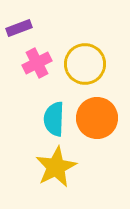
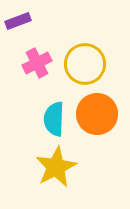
purple rectangle: moved 1 px left, 7 px up
orange circle: moved 4 px up
